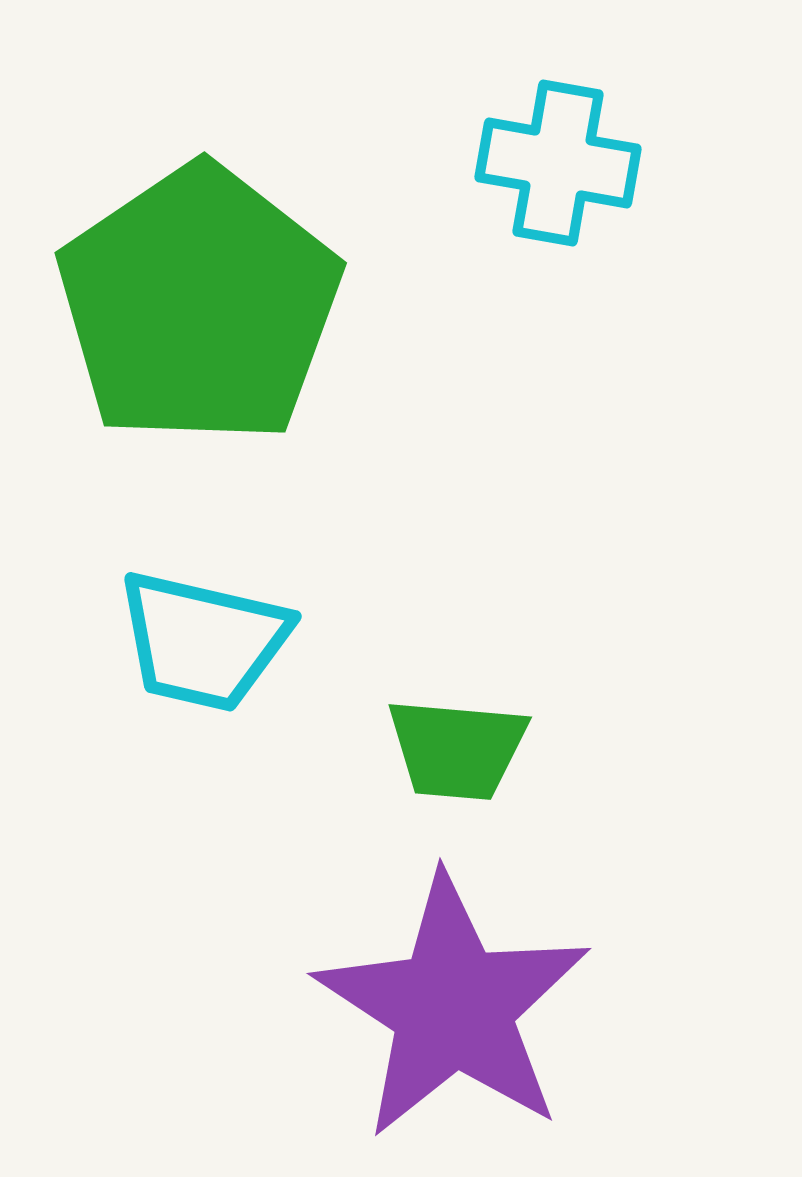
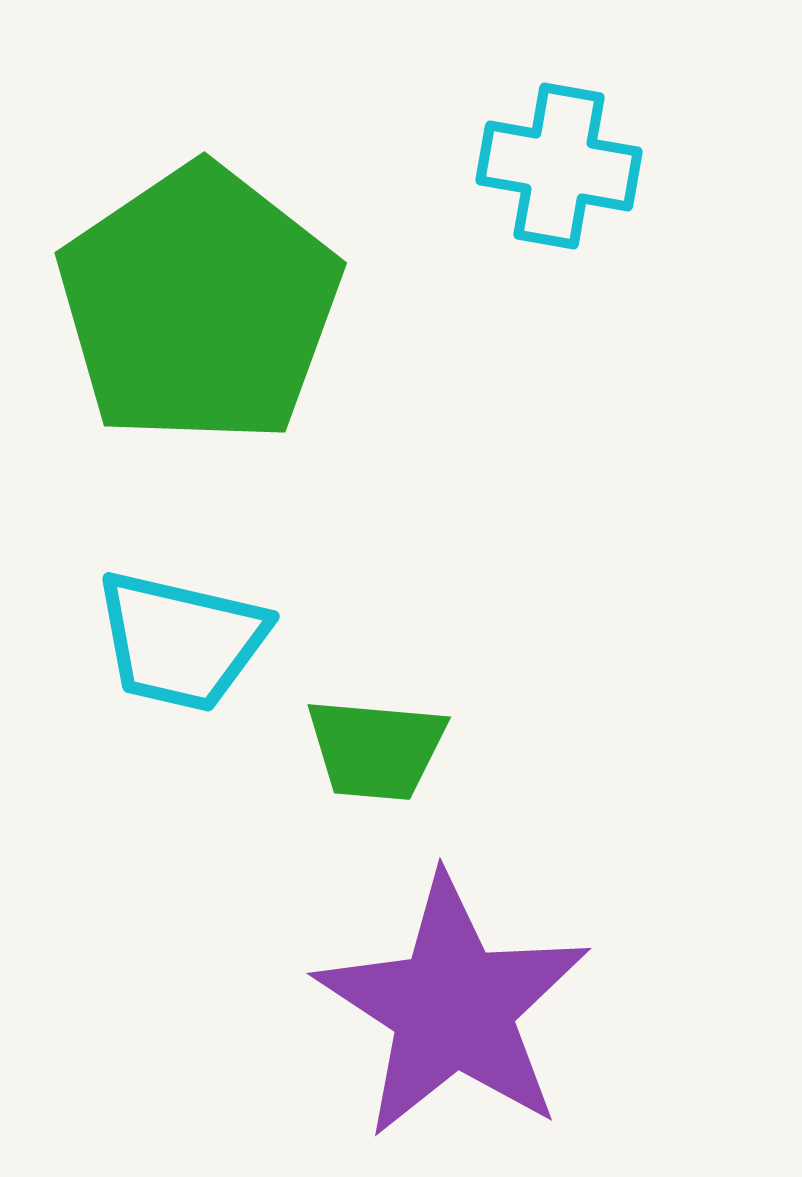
cyan cross: moved 1 px right, 3 px down
cyan trapezoid: moved 22 px left
green trapezoid: moved 81 px left
